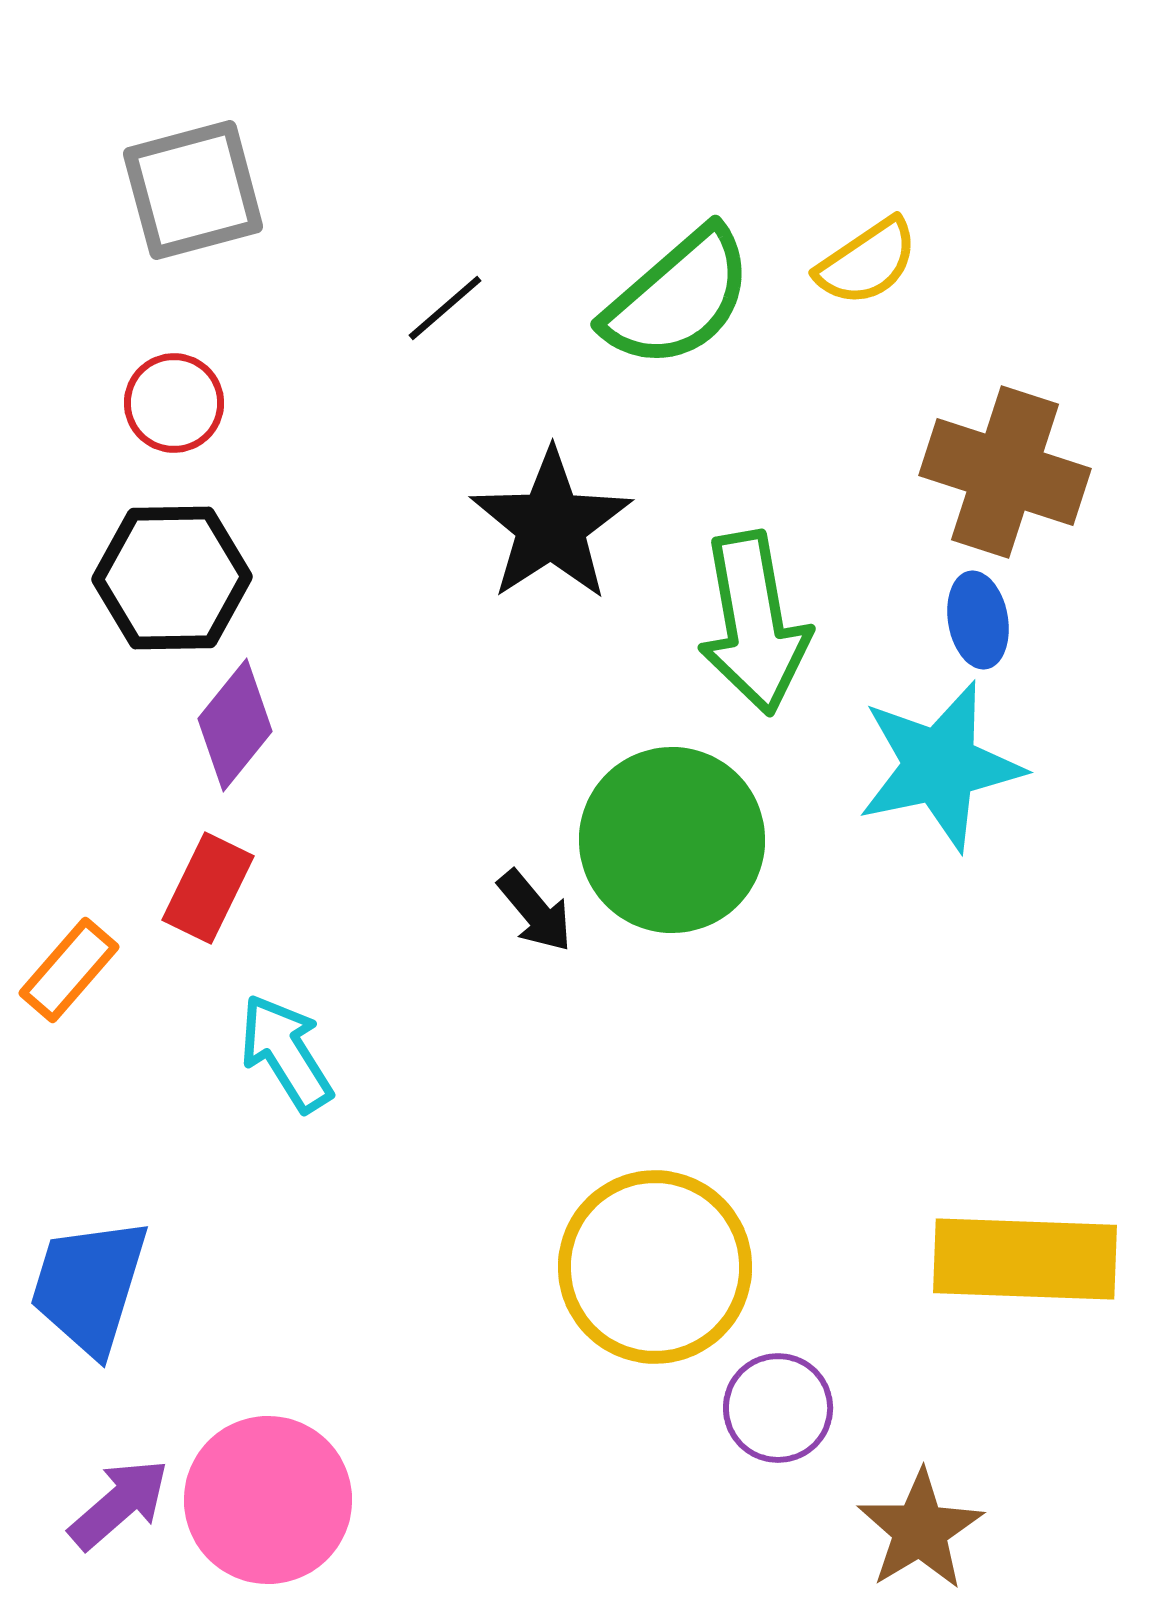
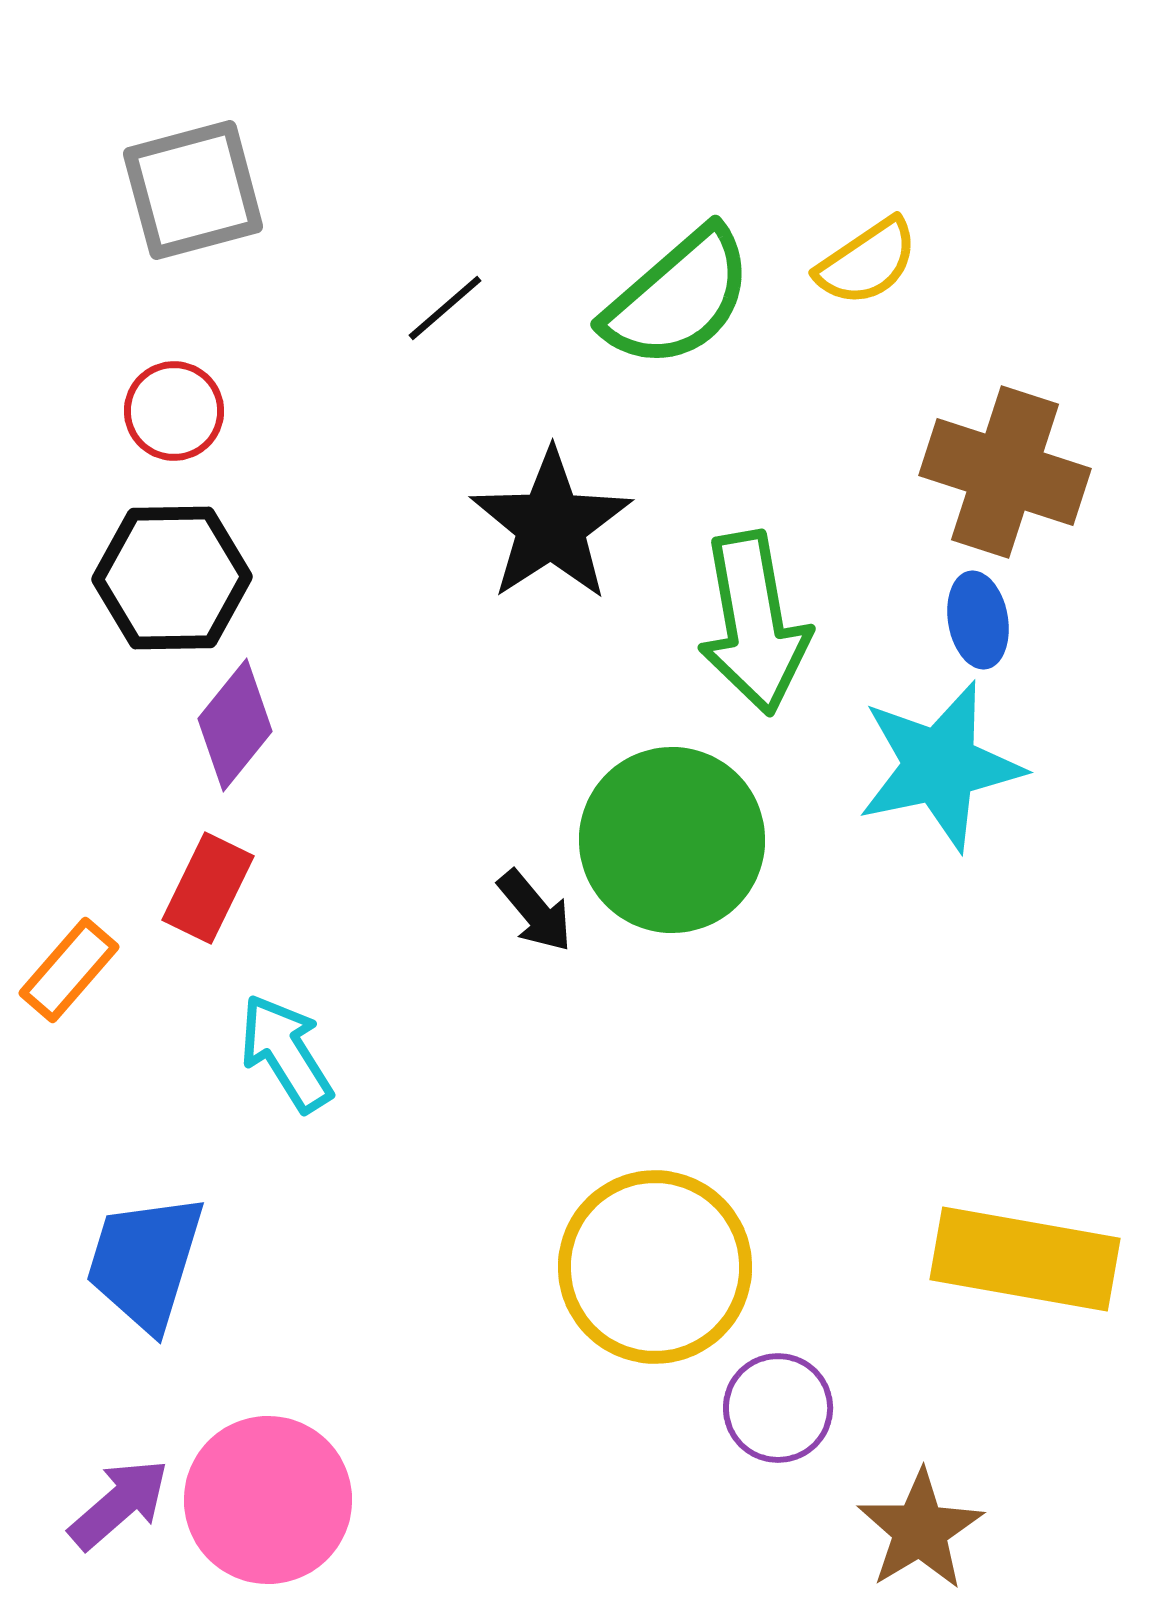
red circle: moved 8 px down
yellow rectangle: rotated 8 degrees clockwise
blue trapezoid: moved 56 px right, 24 px up
